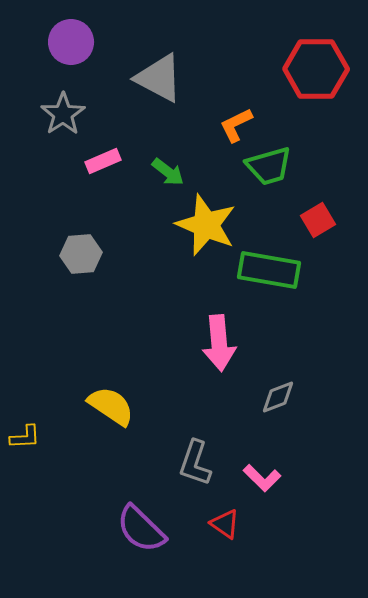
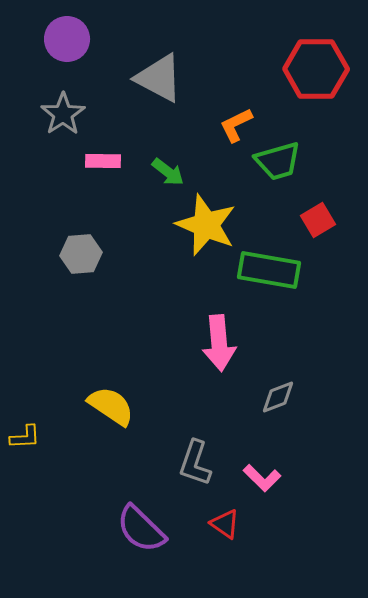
purple circle: moved 4 px left, 3 px up
pink rectangle: rotated 24 degrees clockwise
green trapezoid: moved 9 px right, 5 px up
